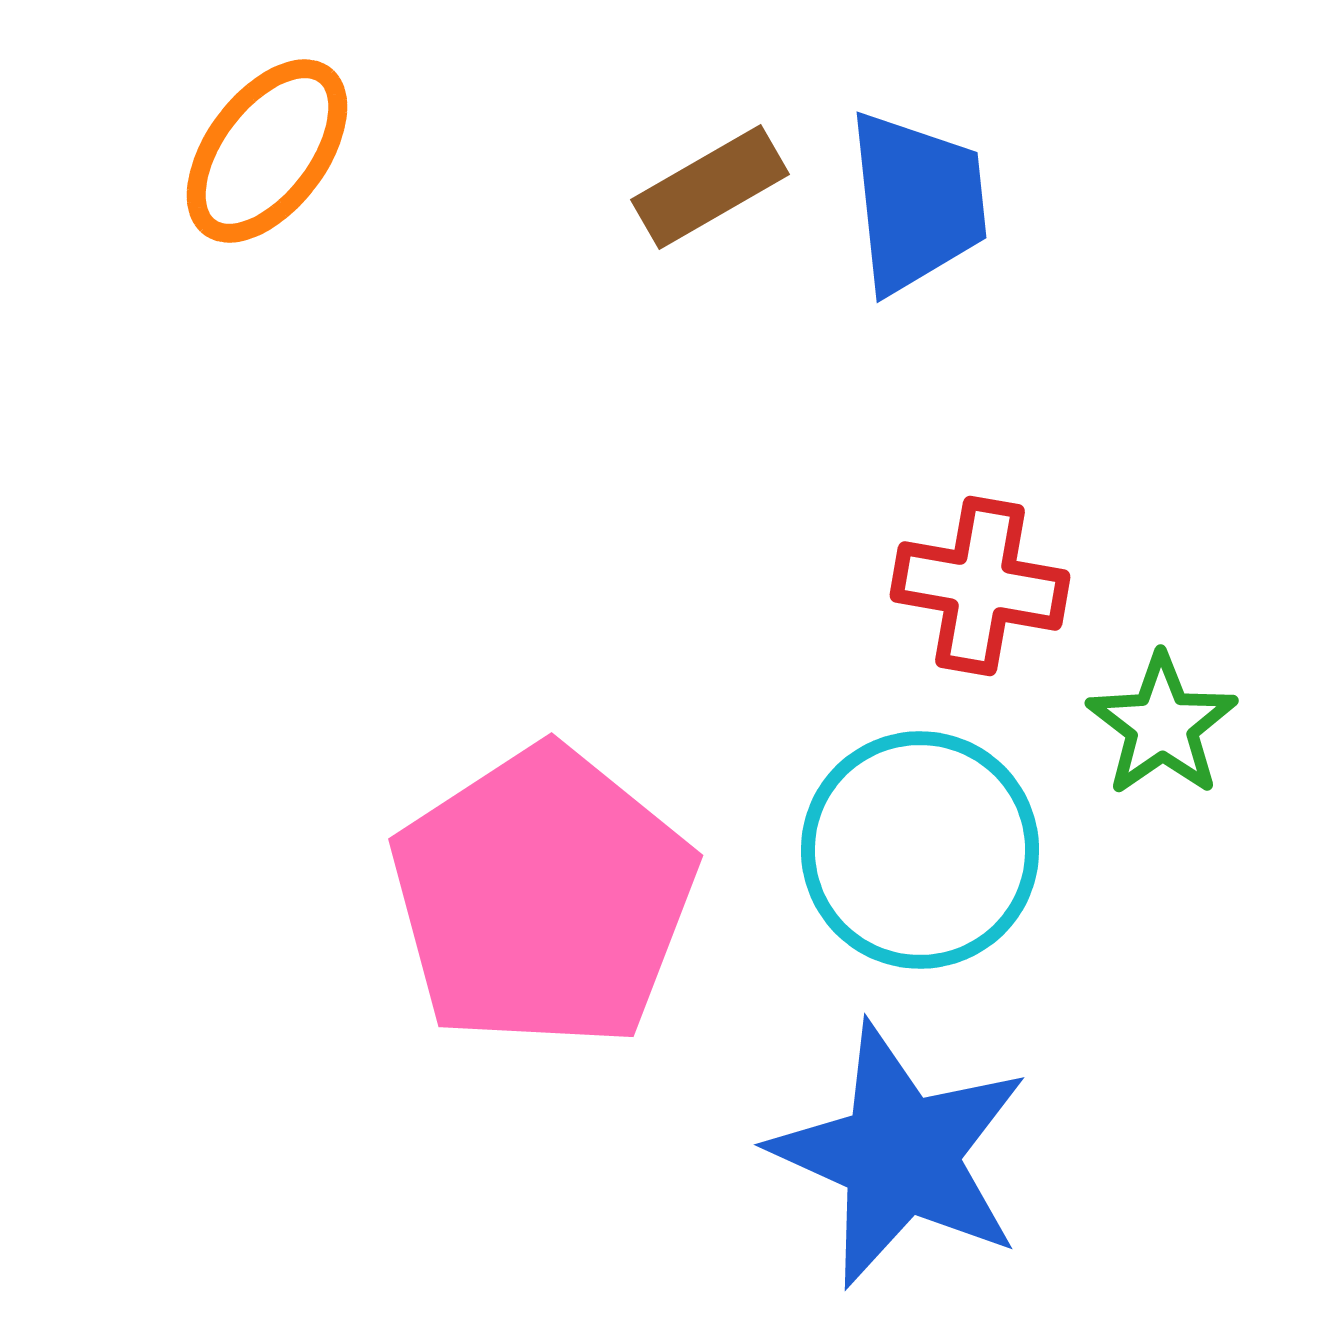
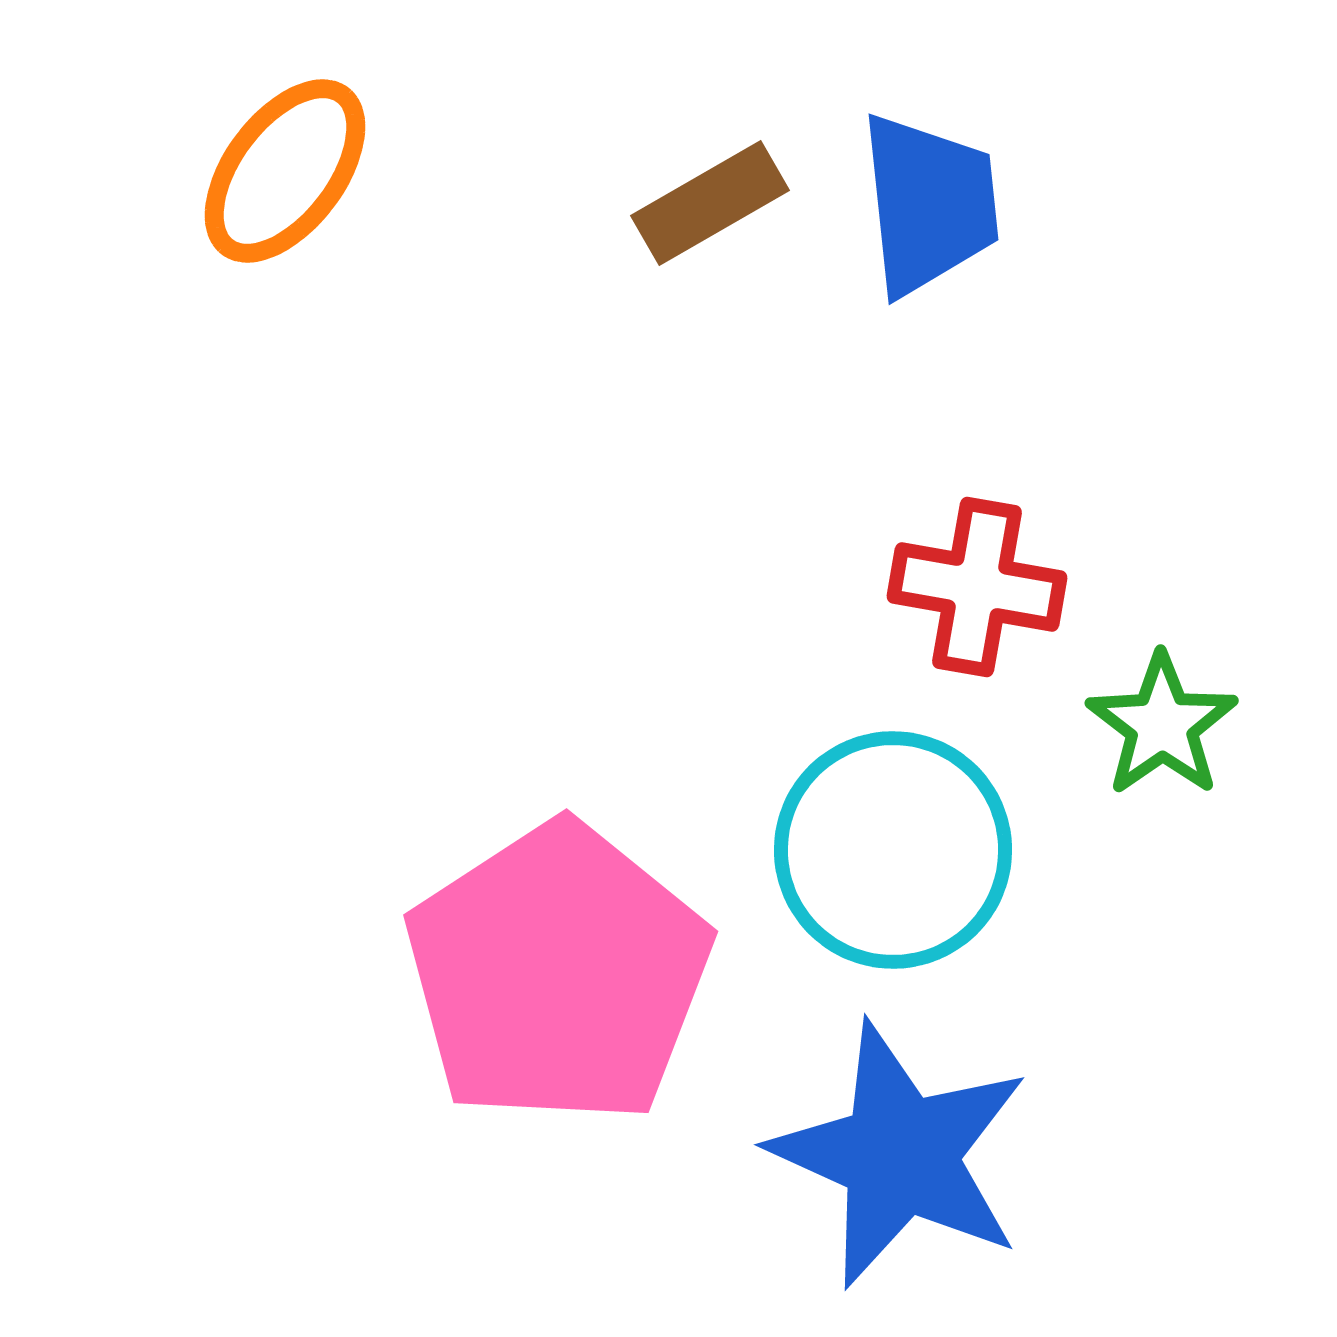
orange ellipse: moved 18 px right, 20 px down
brown rectangle: moved 16 px down
blue trapezoid: moved 12 px right, 2 px down
red cross: moved 3 px left, 1 px down
cyan circle: moved 27 px left
pink pentagon: moved 15 px right, 76 px down
